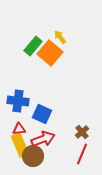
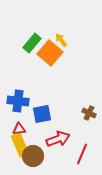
yellow arrow: moved 1 px right, 3 px down
green rectangle: moved 1 px left, 3 px up
blue square: rotated 36 degrees counterclockwise
brown cross: moved 7 px right, 19 px up; rotated 24 degrees counterclockwise
red arrow: moved 15 px right
